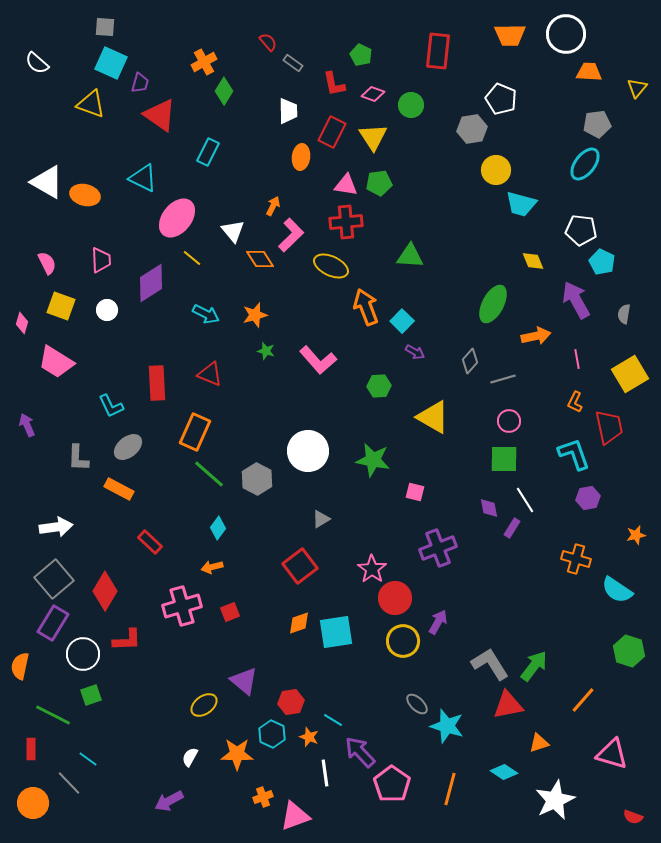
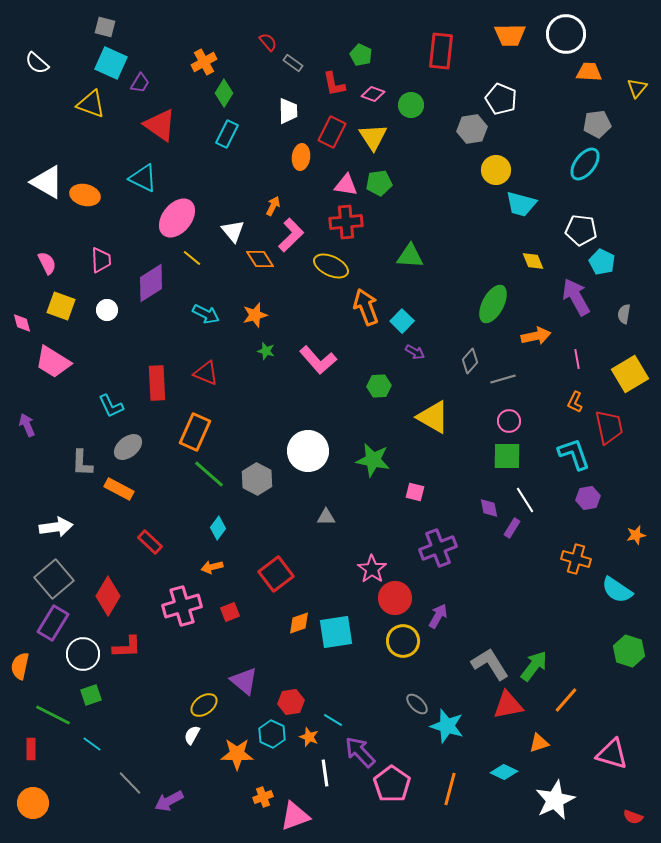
gray square at (105, 27): rotated 10 degrees clockwise
red rectangle at (438, 51): moved 3 px right
purple trapezoid at (140, 83): rotated 15 degrees clockwise
green diamond at (224, 91): moved 2 px down
red triangle at (160, 115): moved 10 px down
cyan rectangle at (208, 152): moved 19 px right, 18 px up
purple arrow at (576, 300): moved 3 px up
pink diamond at (22, 323): rotated 30 degrees counterclockwise
pink trapezoid at (56, 362): moved 3 px left
red triangle at (210, 374): moved 4 px left, 1 px up
gray L-shape at (78, 458): moved 4 px right, 5 px down
green square at (504, 459): moved 3 px right, 3 px up
gray triangle at (321, 519): moved 5 px right, 2 px up; rotated 30 degrees clockwise
red square at (300, 566): moved 24 px left, 8 px down
red diamond at (105, 591): moved 3 px right, 5 px down
purple arrow at (438, 622): moved 6 px up
red L-shape at (127, 640): moved 7 px down
orange line at (583, 700): moved 17 px left
white semicircle at (190, 757): moved 2 px right, 22 px up
cyan line at (88, 759): moved 4 px right, 15 px up
cyan diamond at (504, 772): rotated 8 degrees counterclockwise
gray line at (69, 783): moved 61 px right
